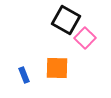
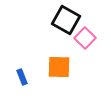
orange square: moved 2 px right, 1 px up
blue rectangle: moved 2 px left, 2 px down
